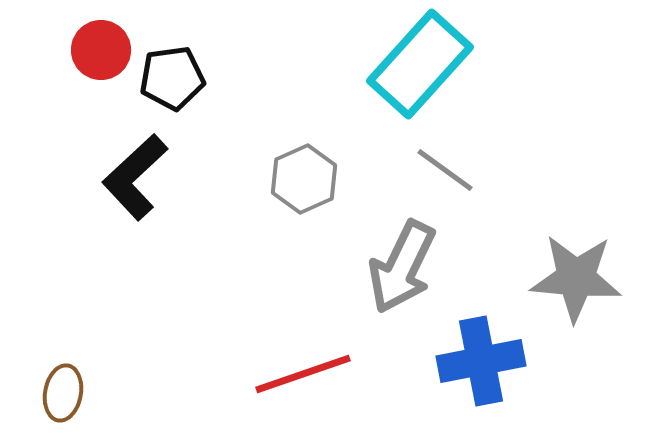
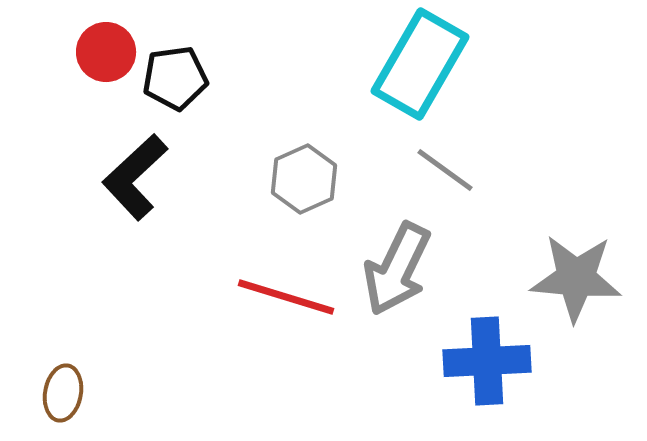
red circle: moved 5 px right, 2 px down
cyan rectangle: rotated 12 degrees counterclockwise
black pentagon: moved 3 px right
gray arrow: moved 5 px left, 2 px down
blue cross: moved 6 px right; rotated 8 degrees clockwise
red line: moved 17 px left, 77 px up; rotated 36 degrees clockwise
